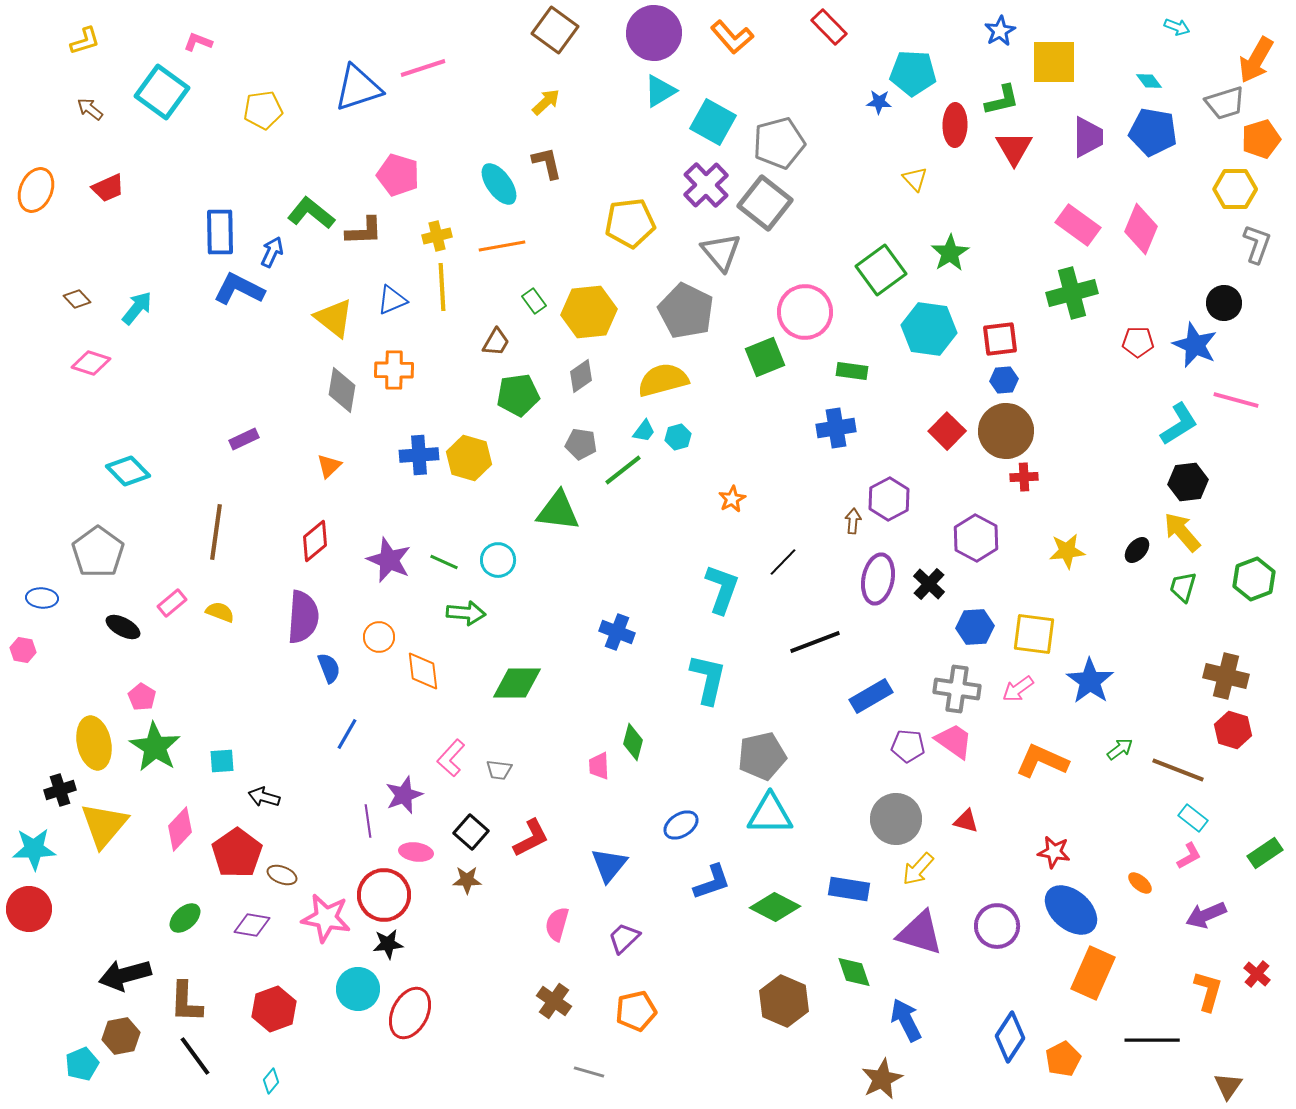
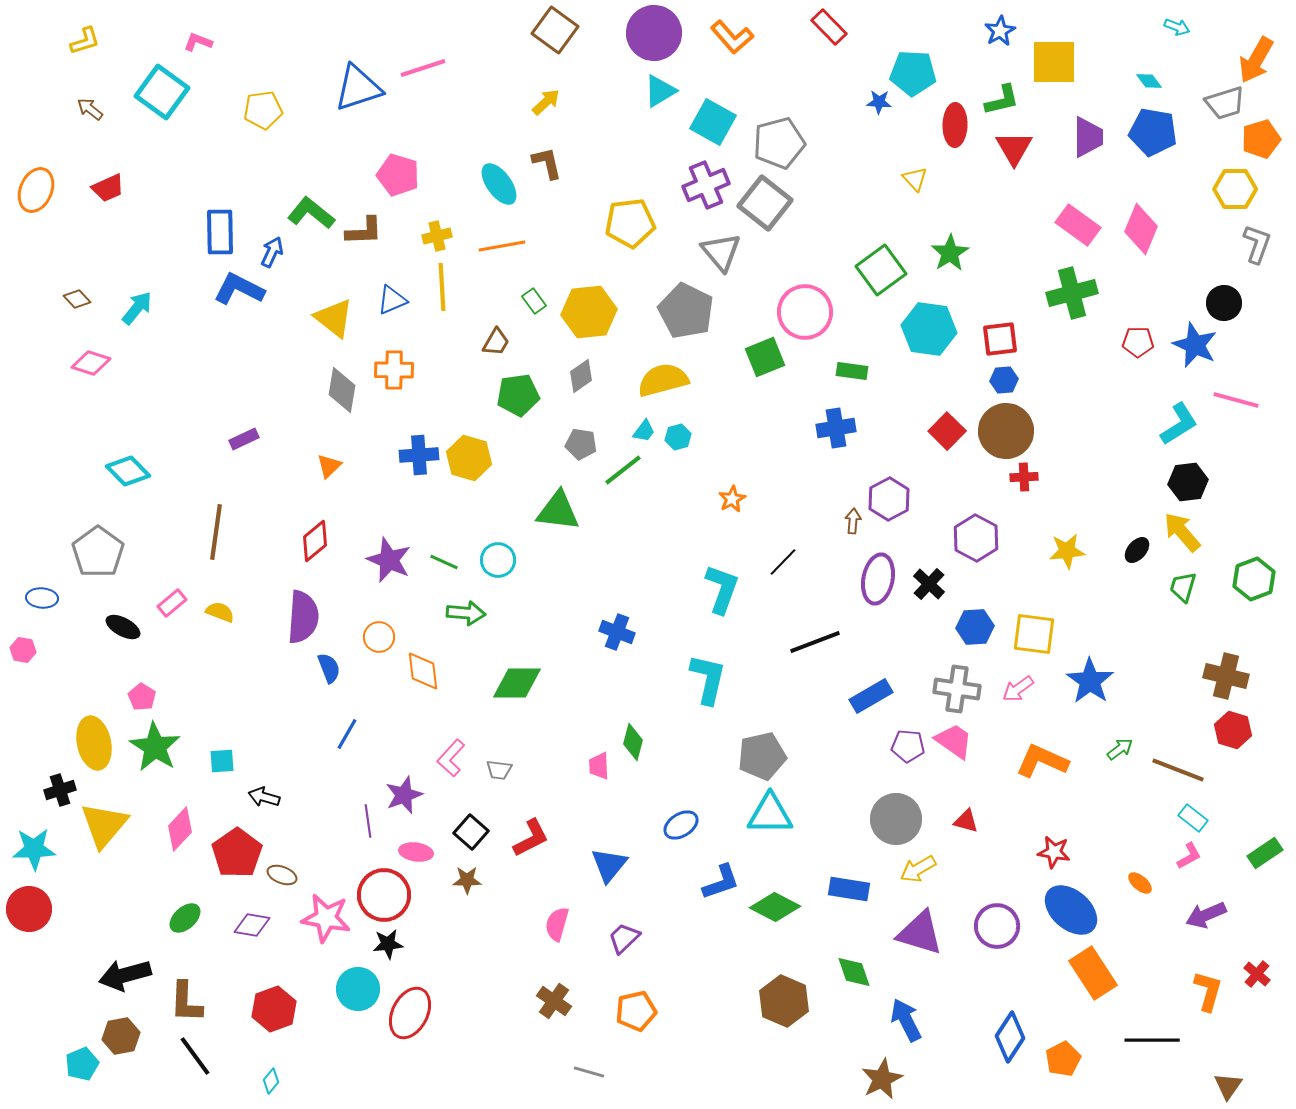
purple cross at (706, 185): rotated 21 degrees clockwise
yellow arrow at (918, 869): rotated 18 degrees clockwise
blue L-shape at (712, 882): moved 9 px right
orange rectangle at (1093, 973): rotated 57 degrees counterclockwise
